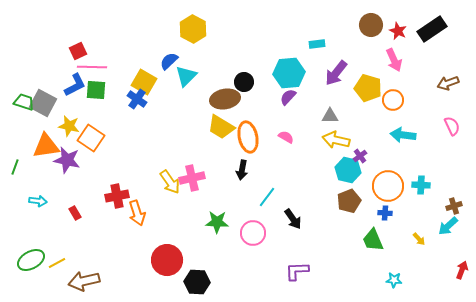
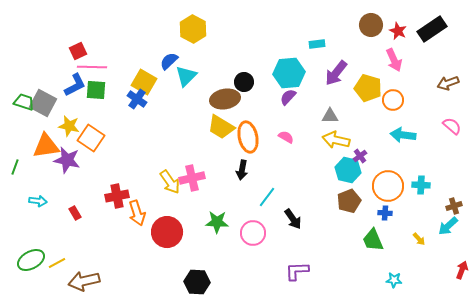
pink semicircle at (452, 126): rotated 24 degrees counterclockwise
red circle at (167, 260): moved 28 px up
